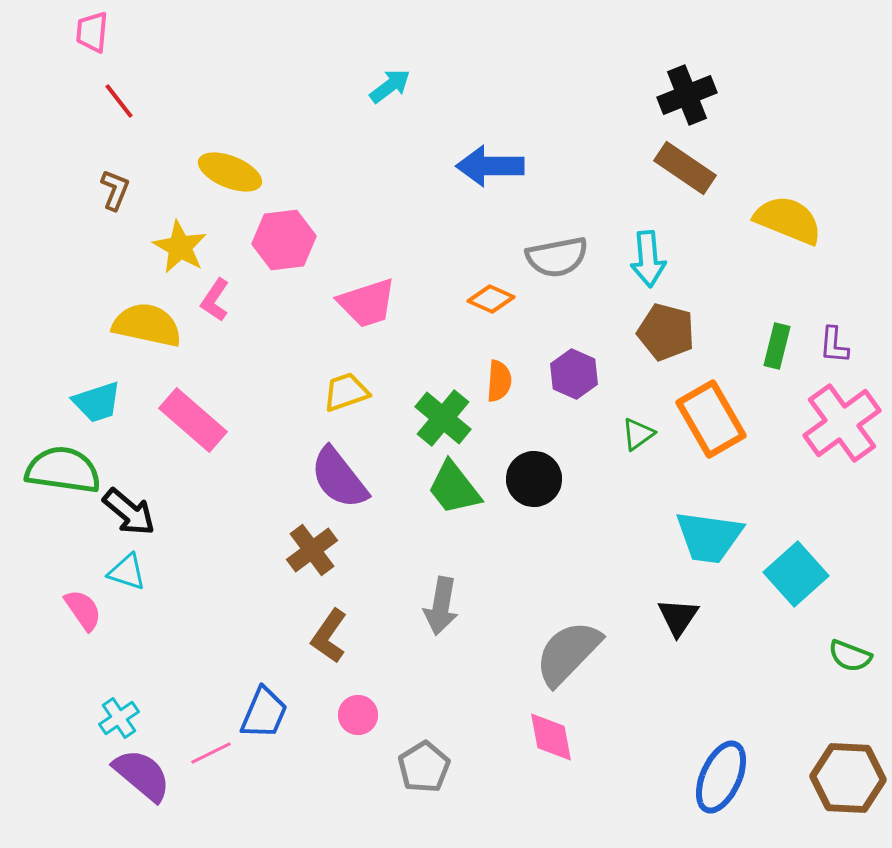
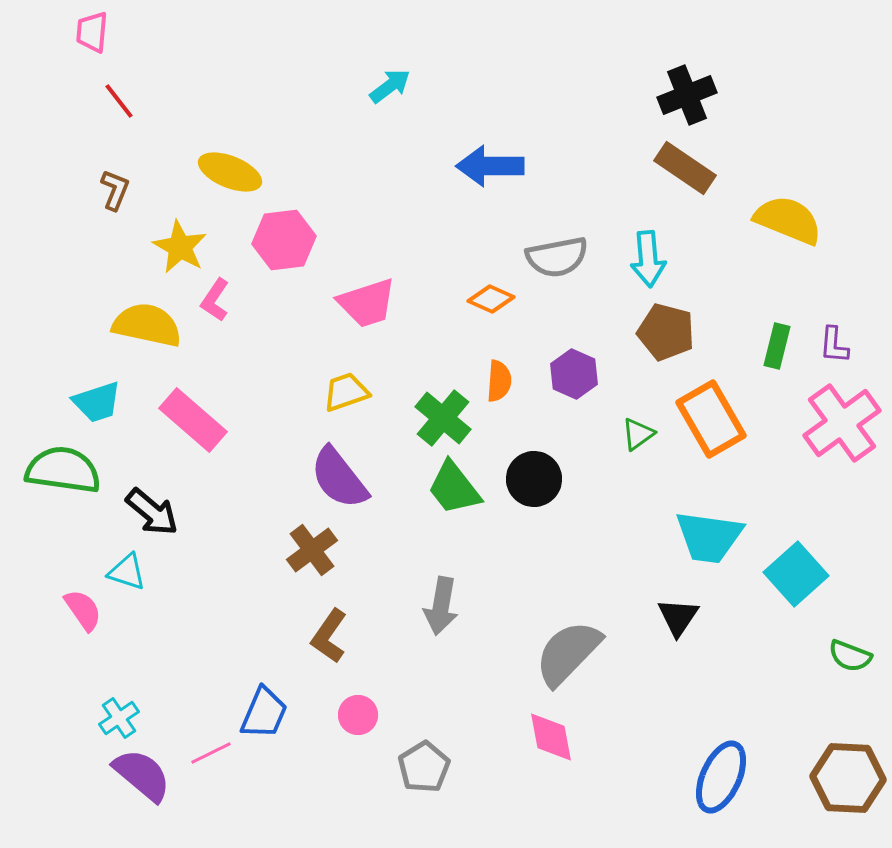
black arrow at (129, 512): moved 23 px right
